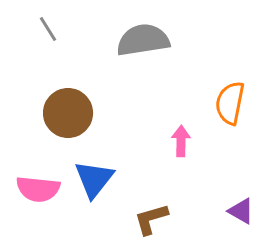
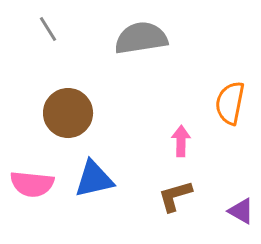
gray semicircle: moved 2 px left, 2 px up
blue triangle: rotated 39 degrees clockwise
pink semicircle: moved 6 px left, 5 px up
brown L-shape: moved 24 px right, 23 px up
